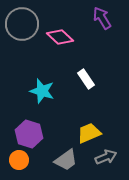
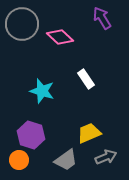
purple hexagon: moved 2 px right, 1 px down
